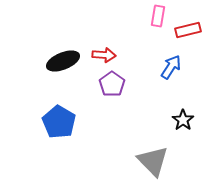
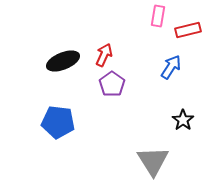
red arrow: rotated 70 degrees counterclockwise
blue pentagon: moved 1 px left; rotated 24 degrees counterclockwise
gray triangle: rotated 12 degrees clockwise
